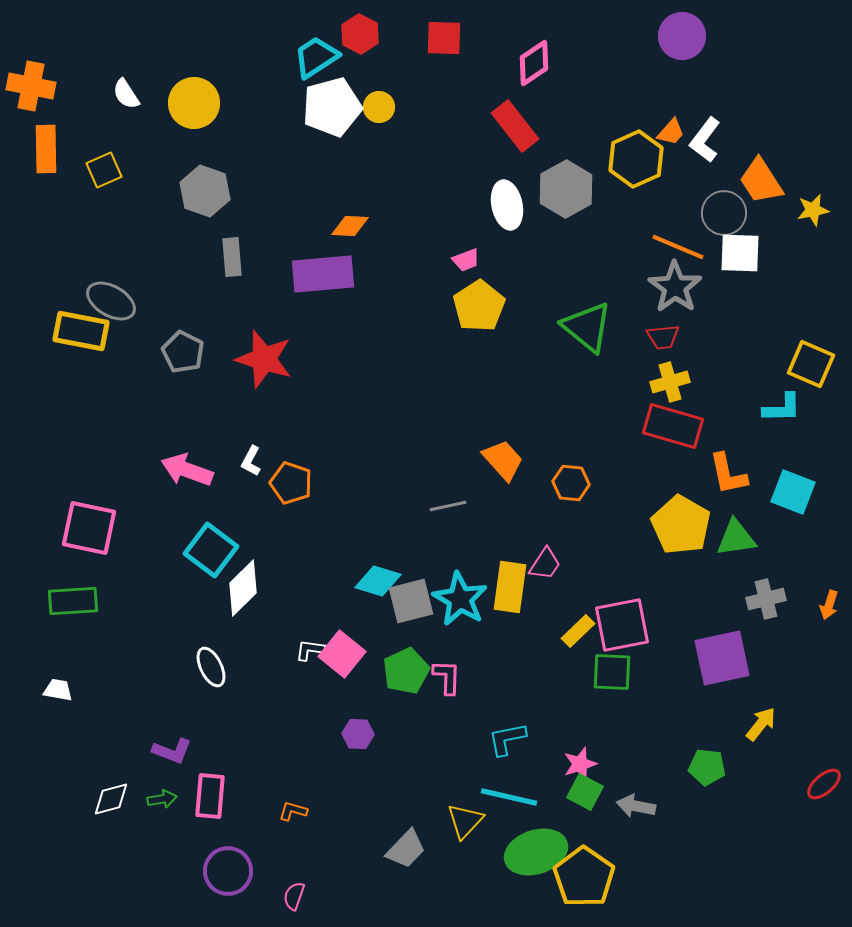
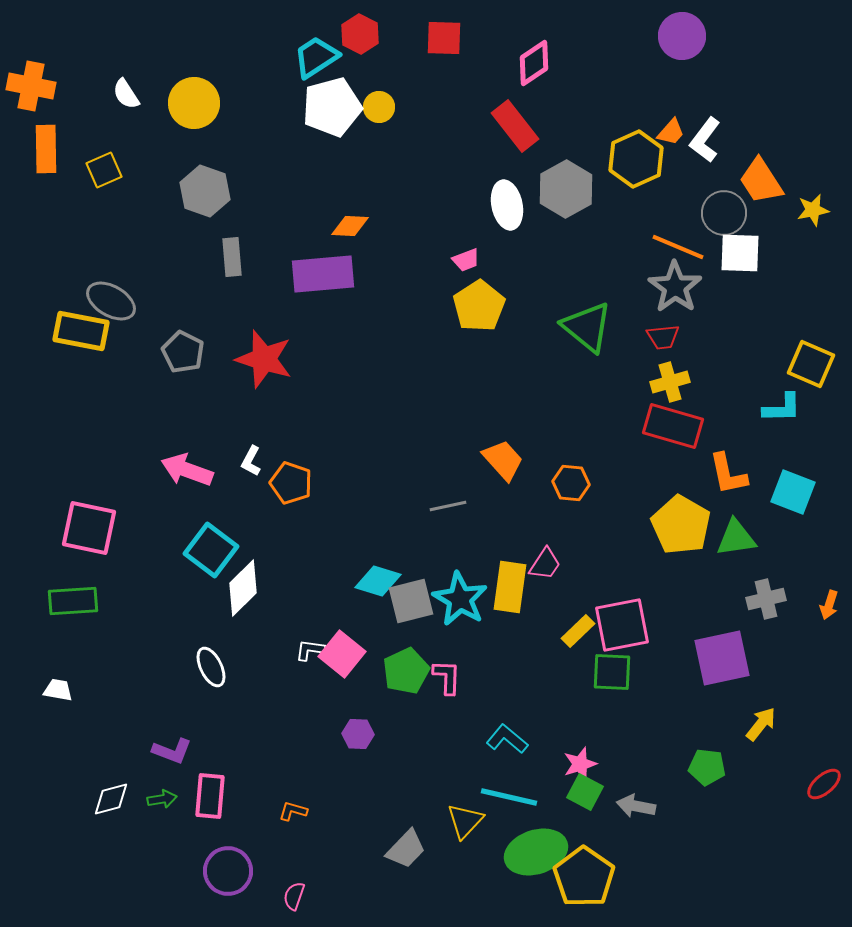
cyan L-shape at (507, 739): rotated 51 degrees clockwise
